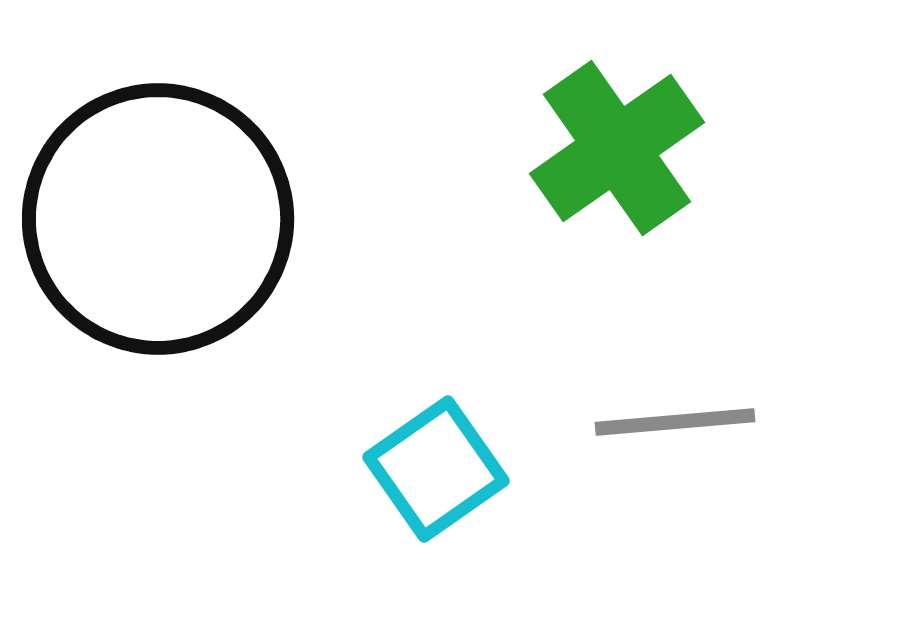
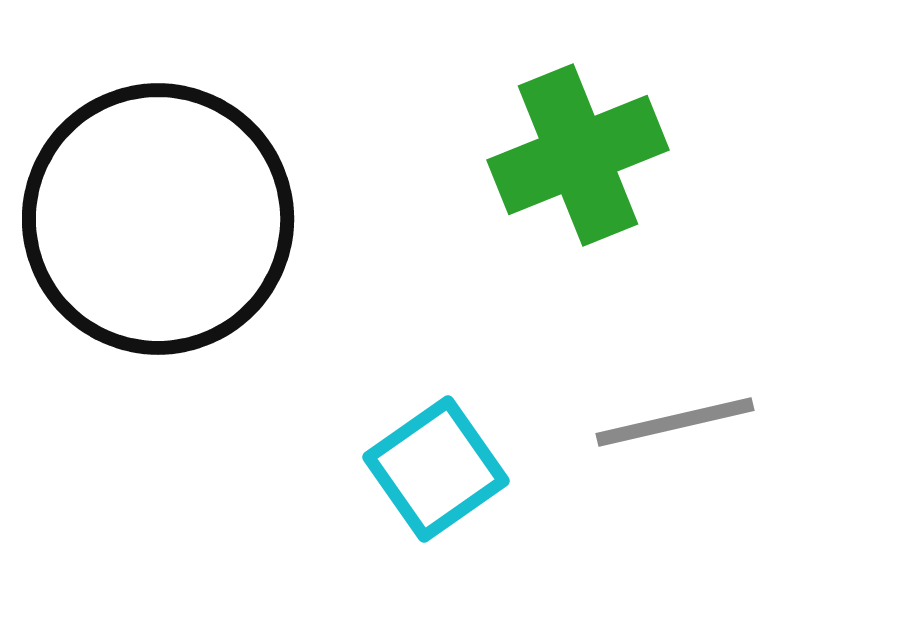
green cross: moved 39 px left, 7 px down; rotated 13 degrees clockwise
gray line: rotated 8 degrees counterclockwise
